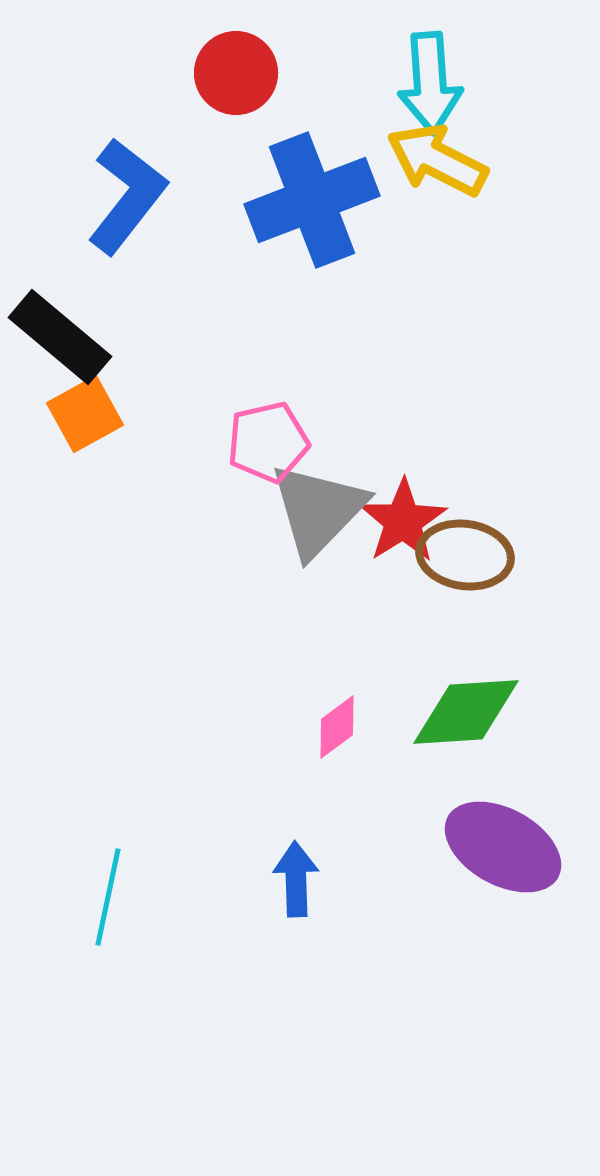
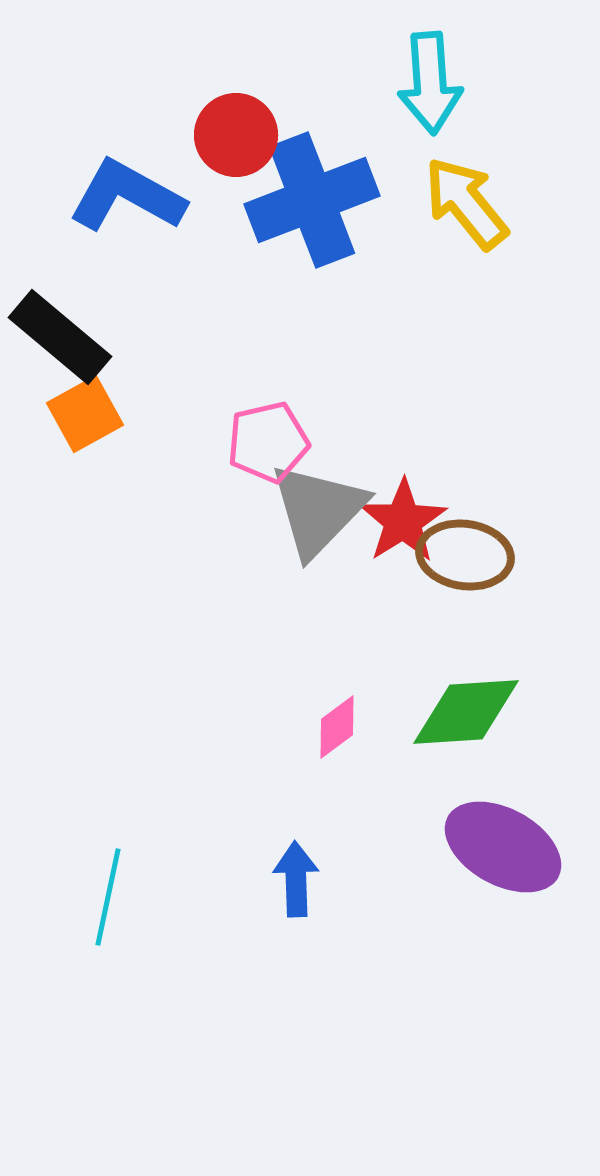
red circle: moved 62 px down
yellow arrow: moved 29 px right, 43 px down; rotated 24 degrees clockwise
blue L-shape: rotated 99 degrees counterclockwise
